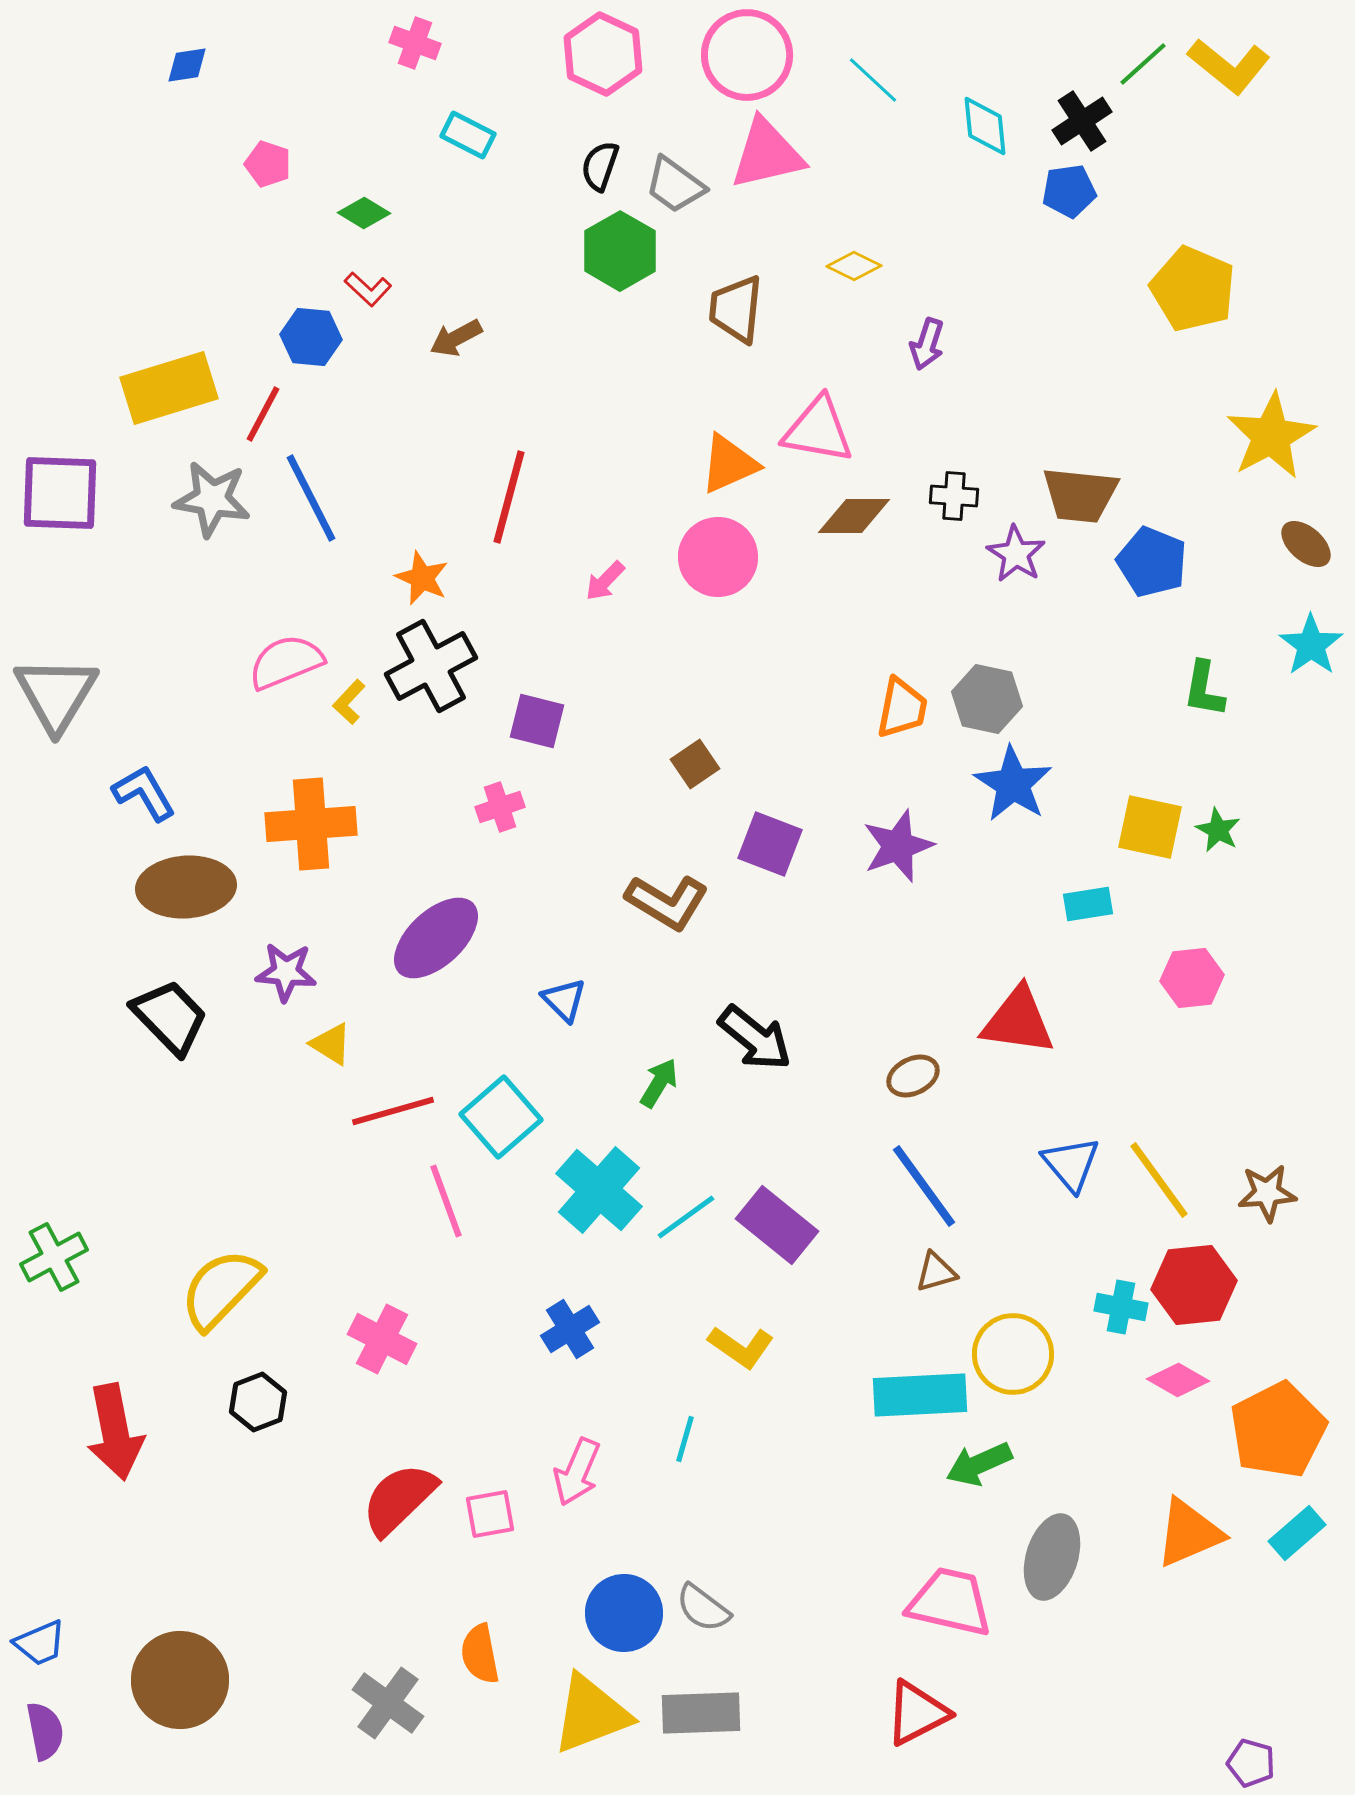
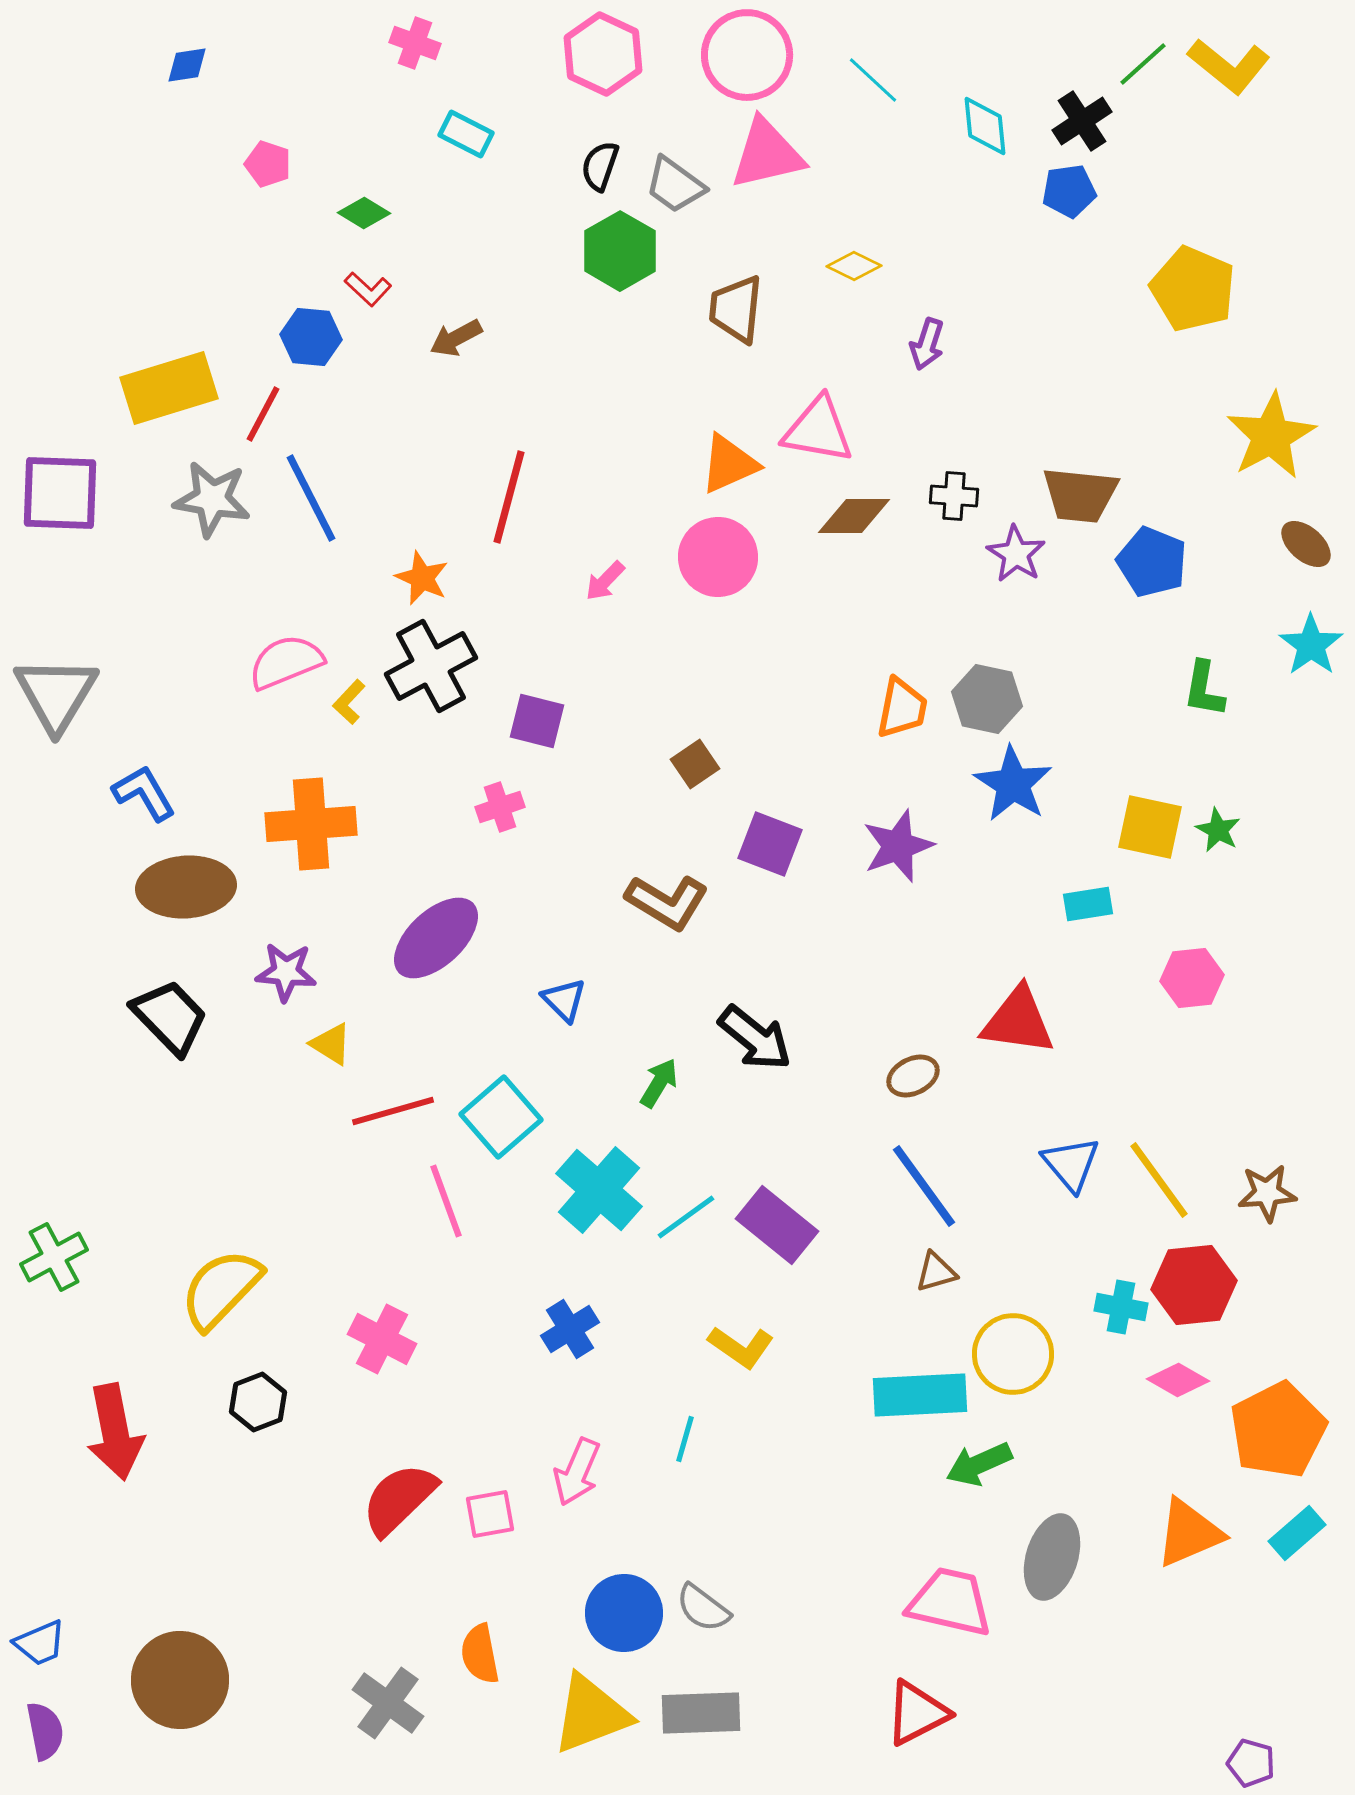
cyan rectangle at (468, 135): moved 2 px left, 1 px up
